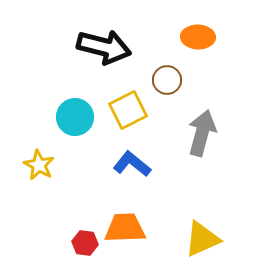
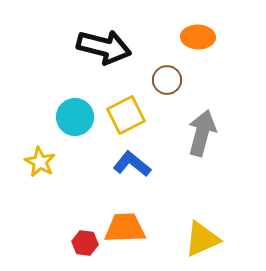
yellow square: moved 2 px left, 5 px down
yellow star: moved 1 px right, 3 px up
